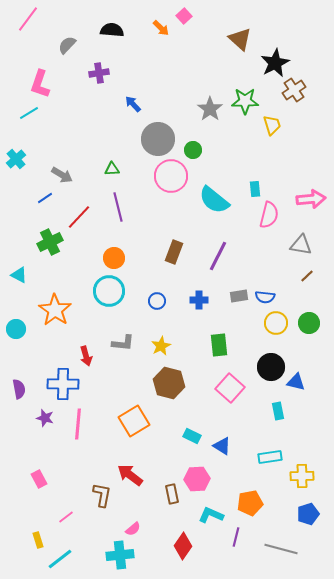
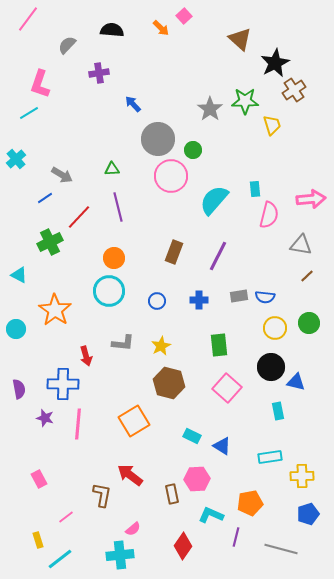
cyan semicircle at (214, 200): rotated 92 degrees clockwise
yellow circle at (276, 323): moved 1 px left, 5 px down
pink square at (230, 388): moved 3 px left
